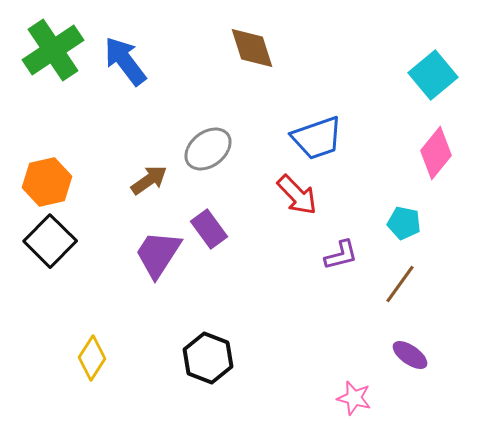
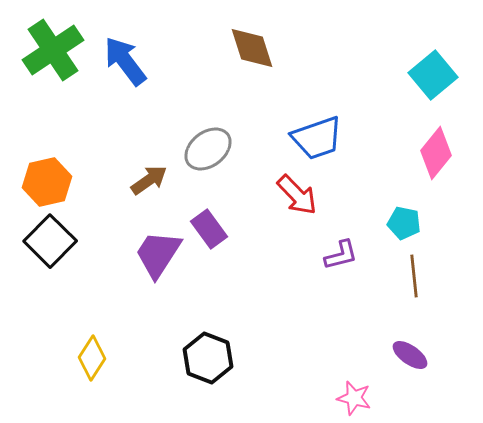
brown line: moved 14 px right, 8 px up; rotated 42 degrees counterclockwise
